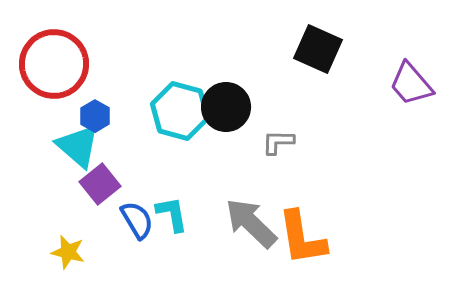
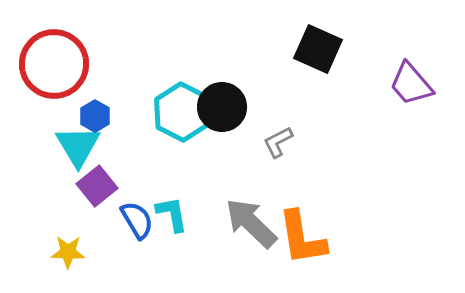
black circle: moved 4 px left
cyan hexagon: moved 2 px right, 1 px down; rotated 12 degrees clockwise
gray L-shape: rotated 28 degrees counterclockwise
cyan triangle: rotated 18 degrees clockwise
purple square: moved 3 px left, 2 px down
yellow star: rotated 12 degrees counterclockwise
